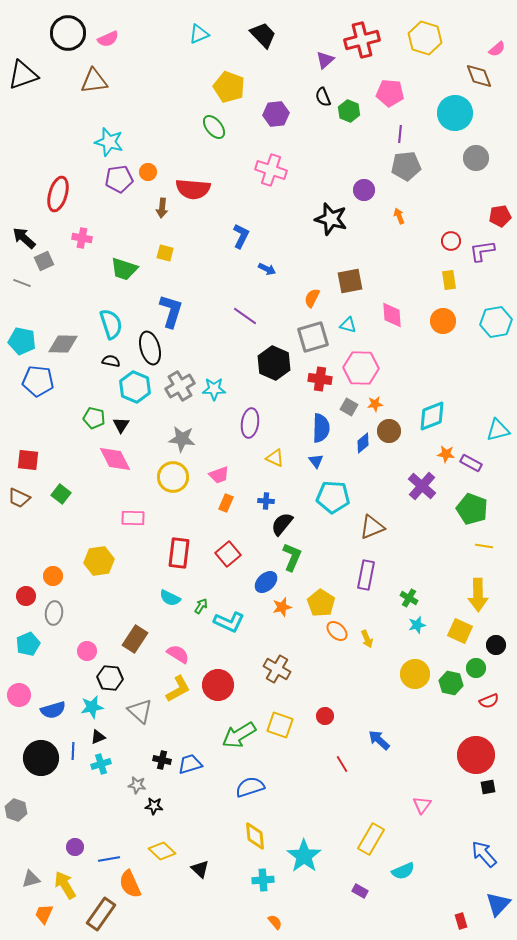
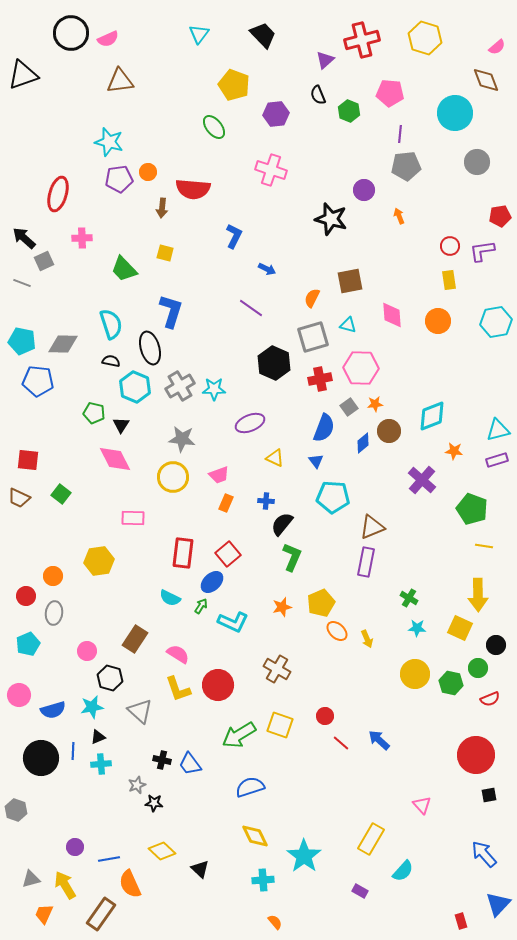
black circle at (68, 33): moved 3 px right
cyan triangle at (199, 34): rotated 30 degrees counterclockwise
pink semicircle at (497, 49): moved 2 px up
brown diamond at (479, 76): moved 7 px right, 4 px down
brown triangle at (94, 81): moved 26 px right
yellow pentagon at (229, 87): moved 5 px right, 2 px up
black semicircle at (323, 97): moved 5 px left, 2 px up
gray circle at (476, 158): moved 1 px right, 4 px down
blue L-shape at (241, 236): moved 7 px left
pink cross at (82, 238): rotated 12 degrees counterclockwise
red circle at (451, 241): moved 1 px left, 5 px down
green trapezoid at (124, 269): rotated 28 degrees clockwise
purple line at (245, 316): moved 6 px right, 8 px up
orange circle at (443, 321): moved 5 px left
red cross at (320, 379): rotated 20 degrees counterclockwise
gray square at (349, 407): rotated 24 degrees clockwise
green pentagon at (94, 418): moved 5 px up
purple ellipse at (250, 423): rotated 60 degrees clockwise
blue semicircle at (321, 428): moved 3 px right; rotated 20 degrees clockwise
orange star at (446, 454): moved 8 px right, 3 px up
purple rectangle at (471, 463): moved 26 px right, 3 px up; rotated 45 degrees counterclockwise
purple cross at (422, 486): moved 6 px up
red rectangle at (179, 553): moved 4 px right
purple rectangle at (366, 575): moved 13 px up
blue ellipse at (266, 582): moved 54 px left
yellow pentagon at (321, 603): rotated 16 degrees clockwise
cyan L-shape at (229, 622): moved 4 px right
cyan star at (417, 625): moved 3 px down; rotated 18 degrees clockwise
yellow square at (460, 631): moved 3 px up
green circle at (476, 668): moved 2 px right
black hexagon at (110, 678): rotated 10 degrees clockwise
yellow L-shape at (178, 689): rotated 100 degrees clockwise
red semicircle at (489, 701): moved 1 px right, 2 px up
cyan cross at (101, 764): rotated 12 degrees clockwise
blue trapezoid at (190, 764): rotated 110 degrees counterclockwise
red line at (342, 764): moved 1 px left, 21 px up; rotated 18 degrees counterclockwise
gray star at (137, 785): rotated 30 degrees counterclockwise
black square at (488, 787): moved 1 px right, 8 px down
pink triangle at (422, 805): rotated 18 degrees counterclockwise
black star at (154, 806): moved 3 px up
yellow diamond at (255, 836): rotated 20 degrees counterclockwise
cyan semicircle at (403, 871): rotated 25 degrees counterclockwise
